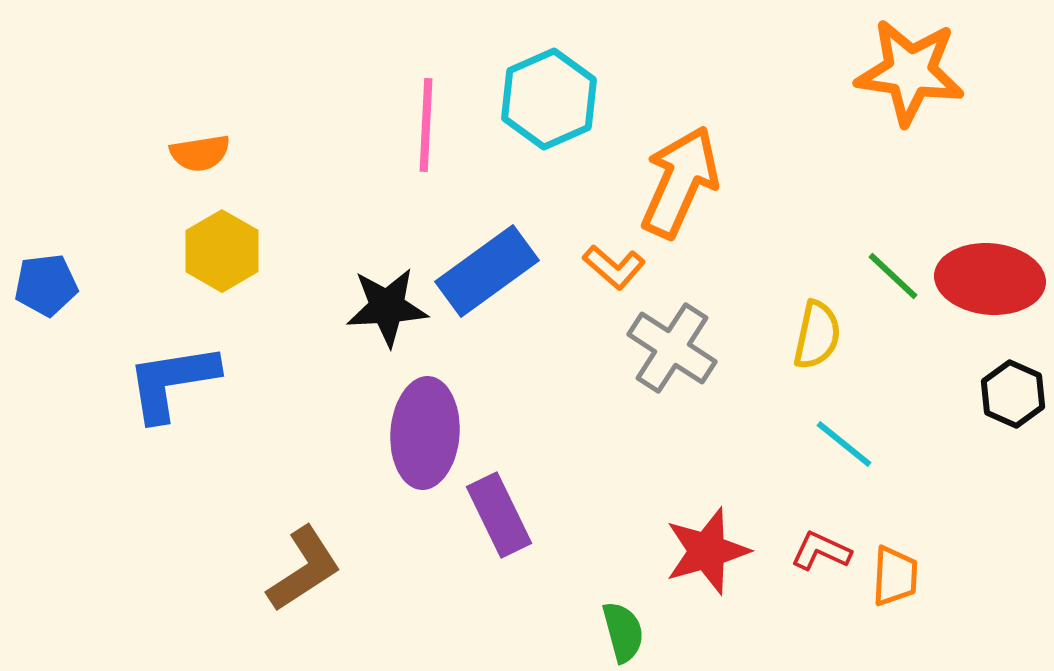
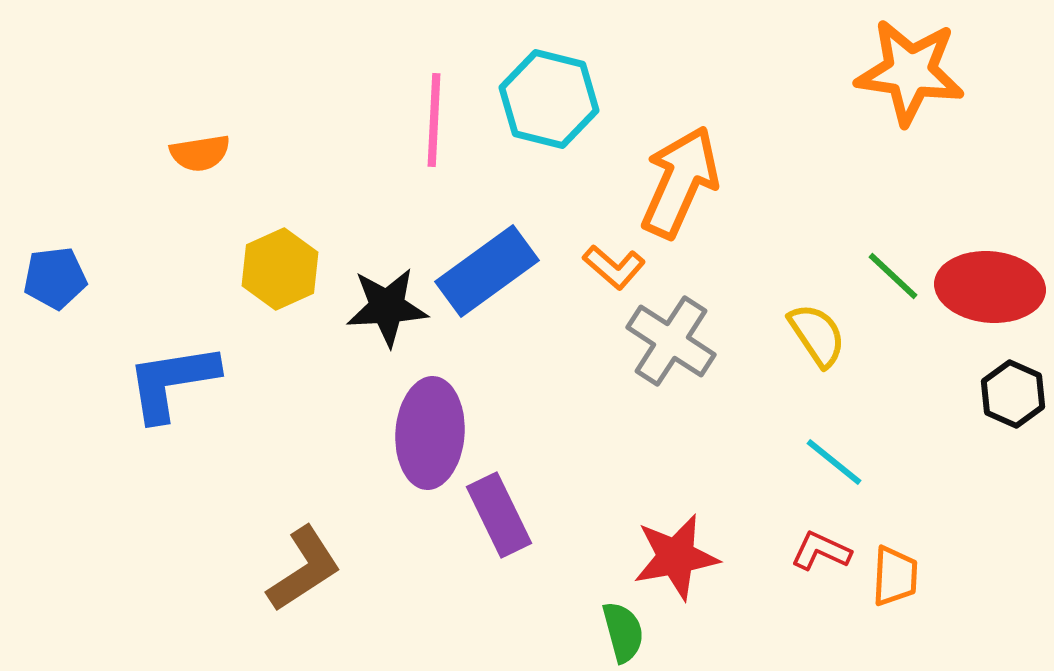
cyan hexagon: rotated 22 degrees counterclockwise
pink line: moved 8 px right, 5 px up
yellow hexagon: moved 58 px right, 18 px down; rotated 6 degrees clockwise
red ellipse: moved 8 px down
blue pentagon: moved 9 px right, 7 px up
yellow semicircle: rotated 46 degrees counterclockwise
gray cross: moved 1 px left, 7 px up
purple ellipse: moved 5 px right
cyan line: moved 10 px left, 18 px down
red star: moved 31 px left, 6 px down; rotated 6 degrees clockwise
